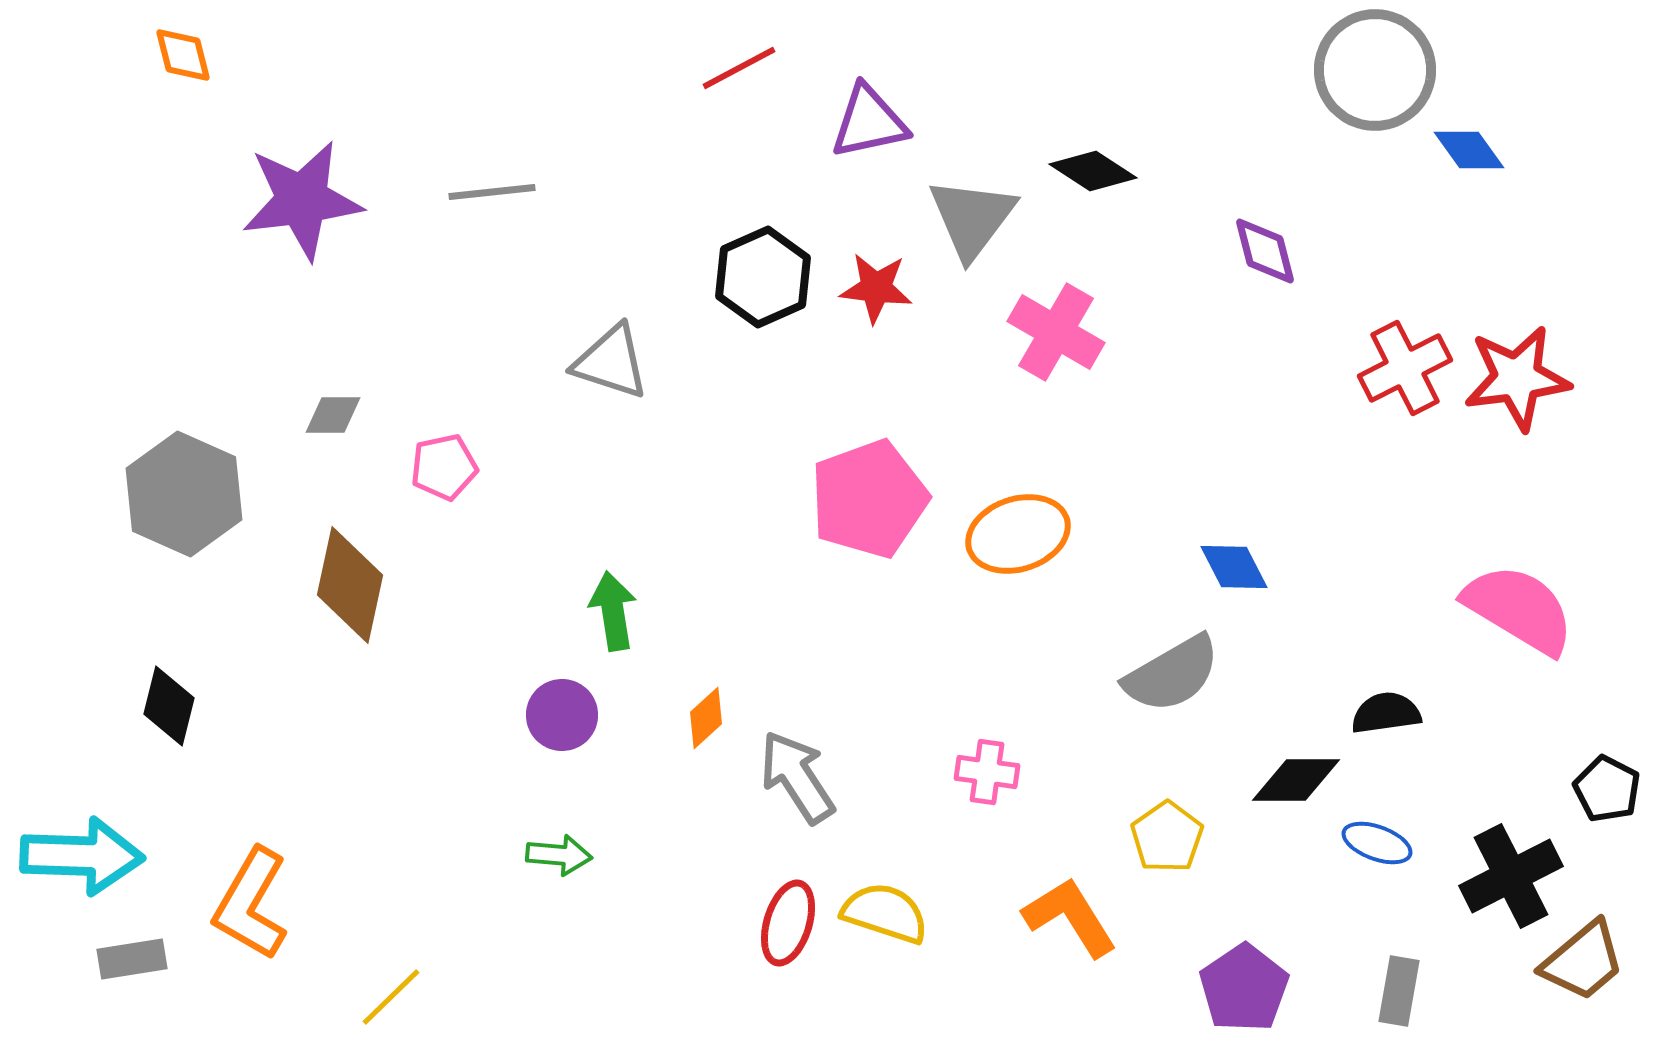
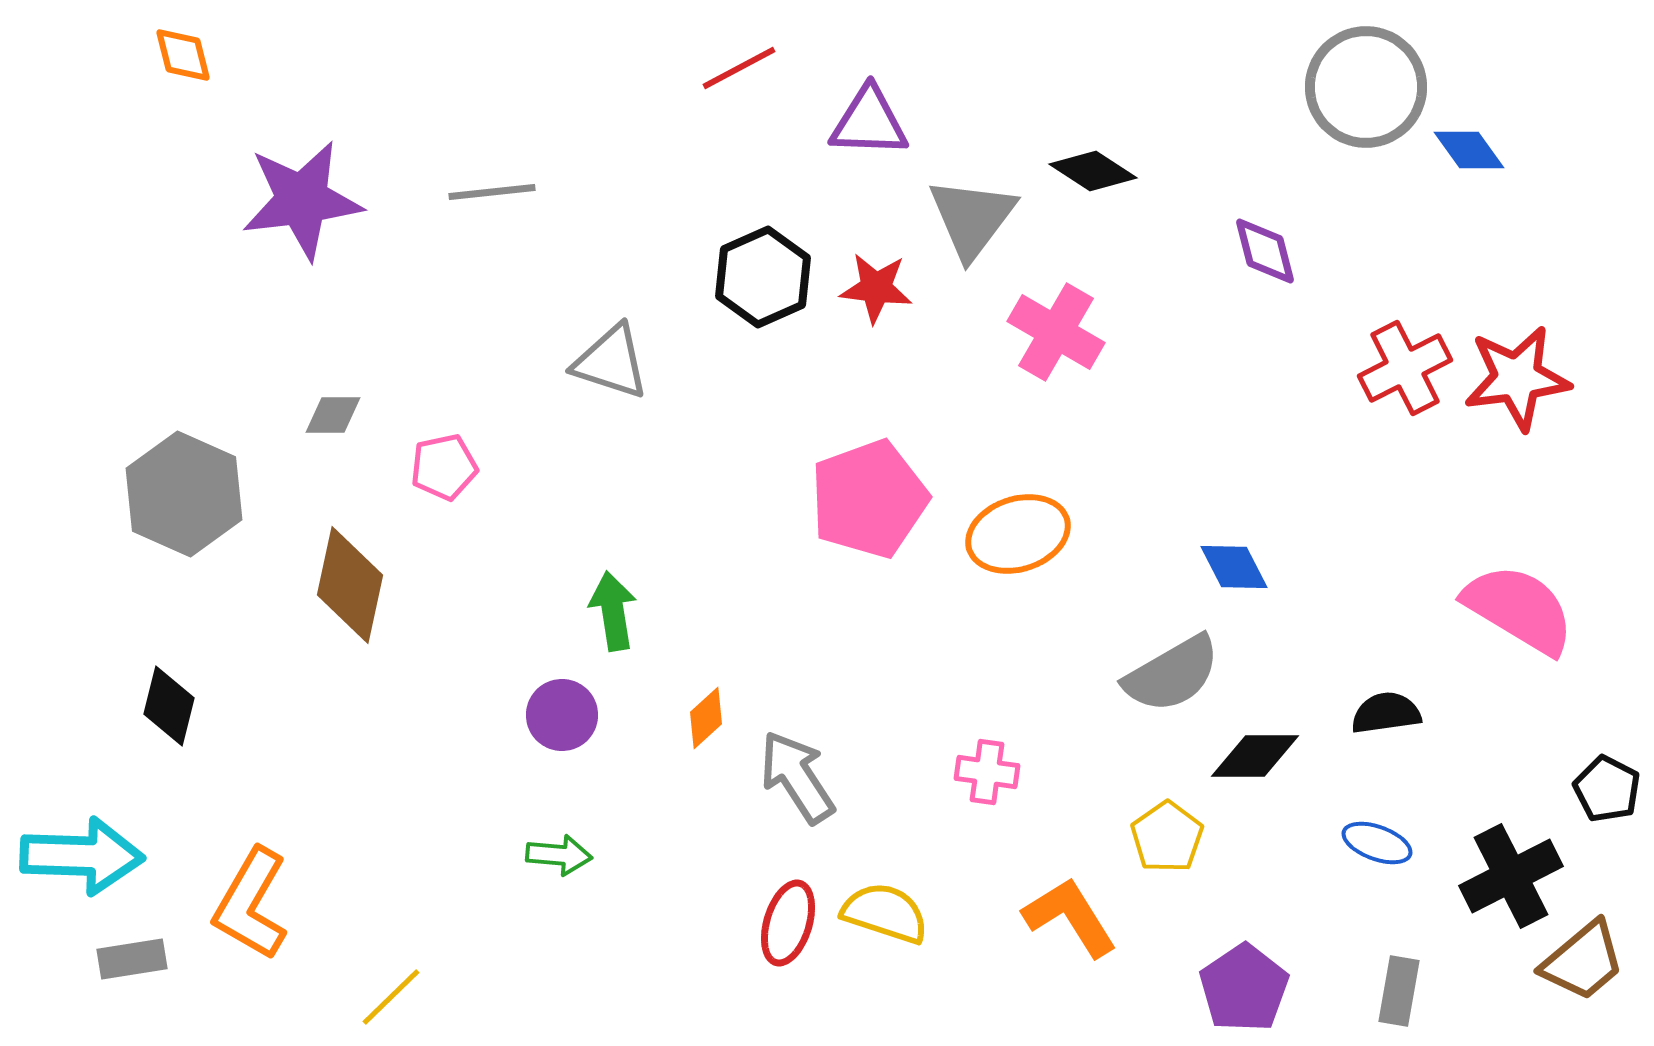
gray circle at (1375, 70): moved 9 px left, 17 px down
purple triangle at (869, 122): rotated 14 degrees clockwise
black diamond at (1296, 780): moved 41 px left, 24 px up
